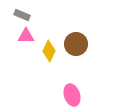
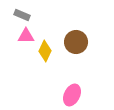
brown circle: moved 2 px up
yellow diamond: moved 4 px left
pink ellipse: rotated 45 degrees clockwise
